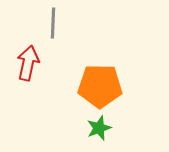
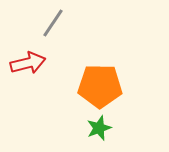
gray line: rotated 32 degrees clockwise
red arrow: rotated 64 degrees clockwise
